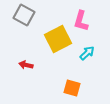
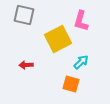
gray square: rotated 15 degrees counterclockwise
cyan arrow: moved 6 px left, 9 px down
red arrow: rotated 16 degrees counterclockwise
orange square: moved 1 px left, 4 px up
